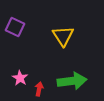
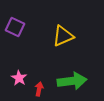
yellow triangle: rotated 40 degrees clockwise
pink star: moved 1 px left
